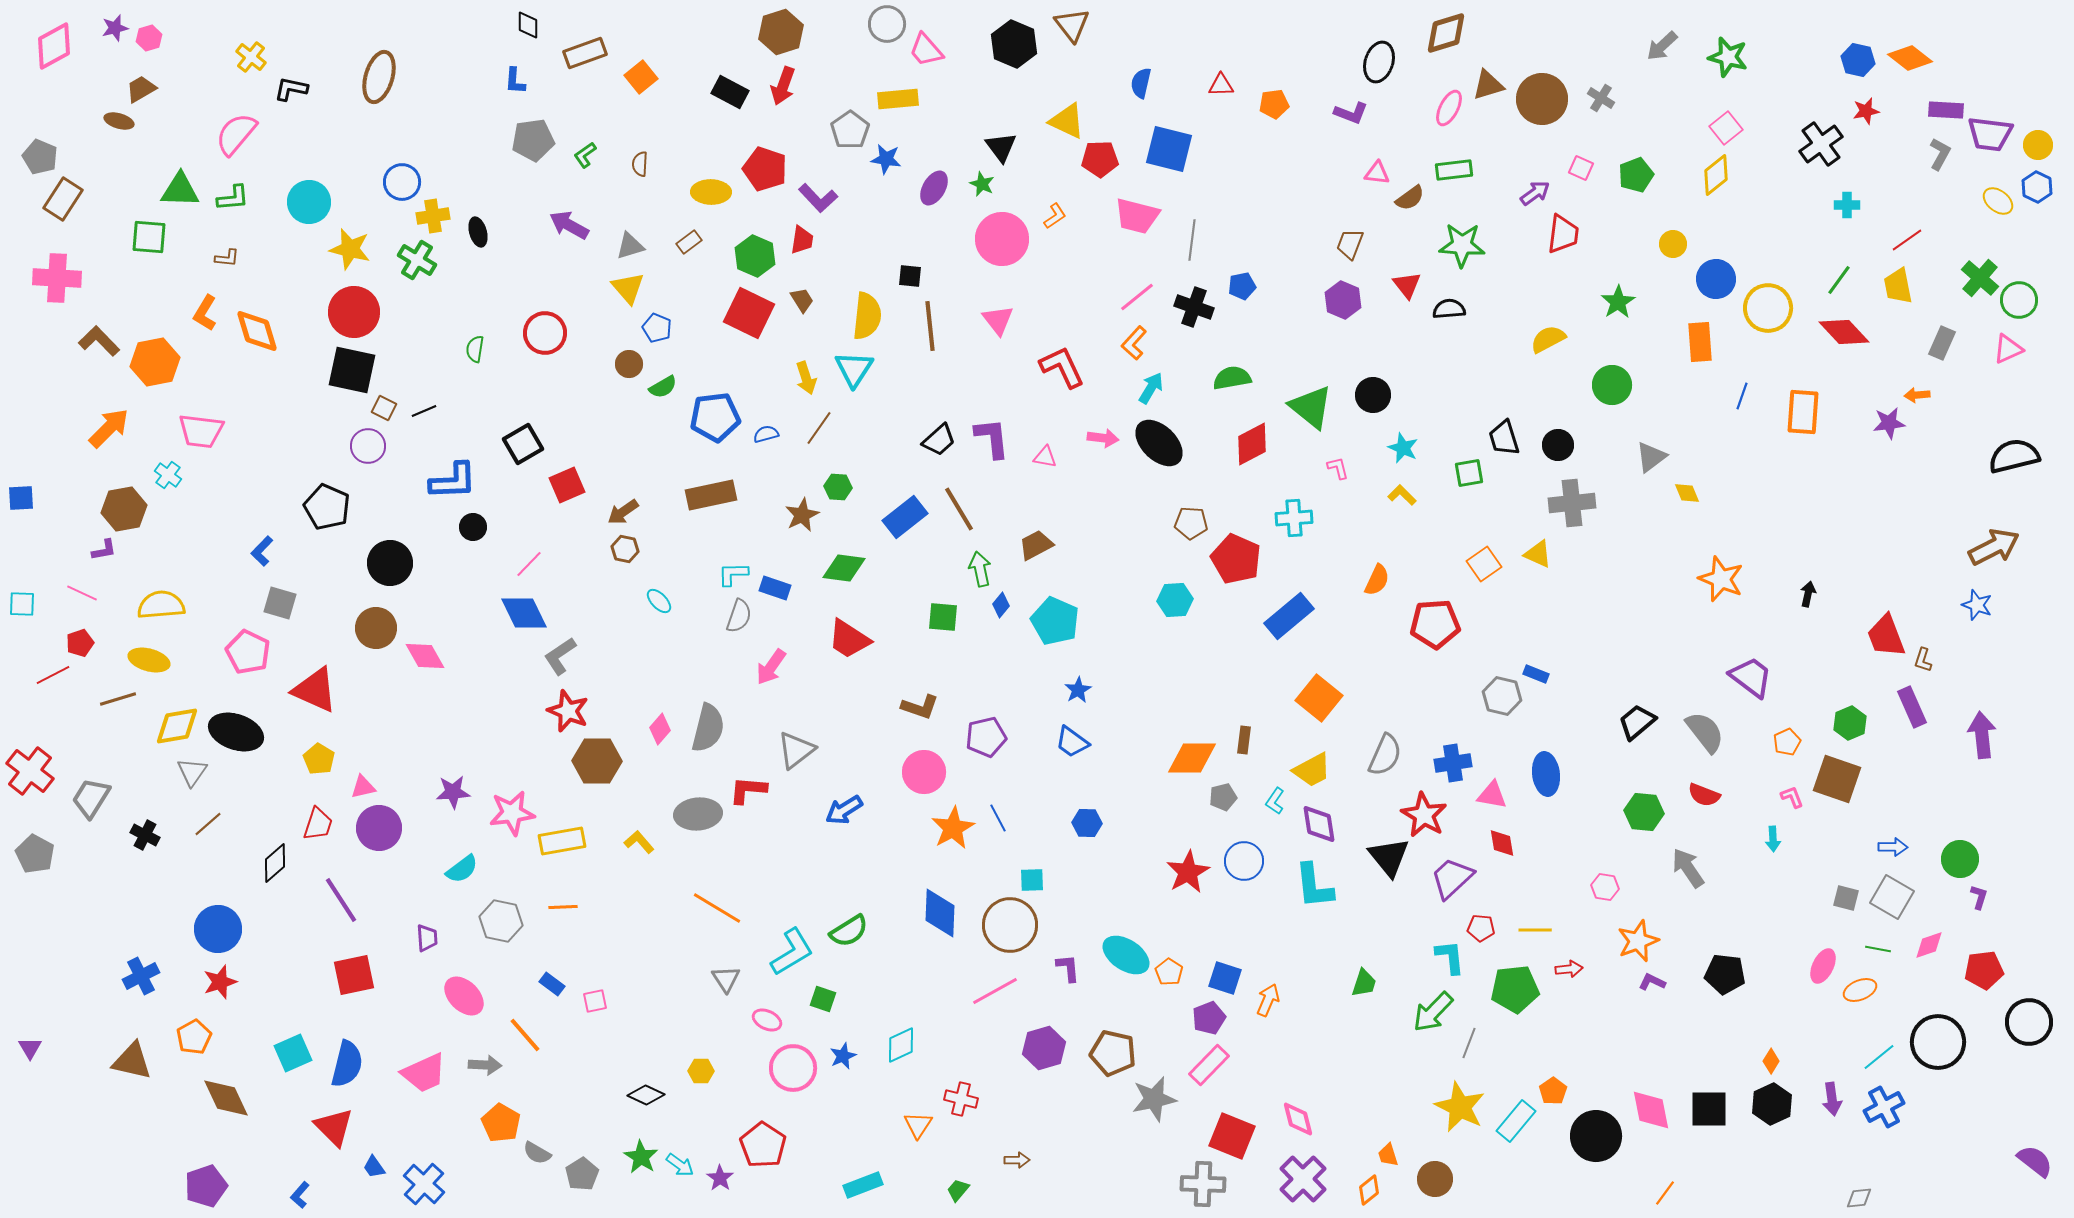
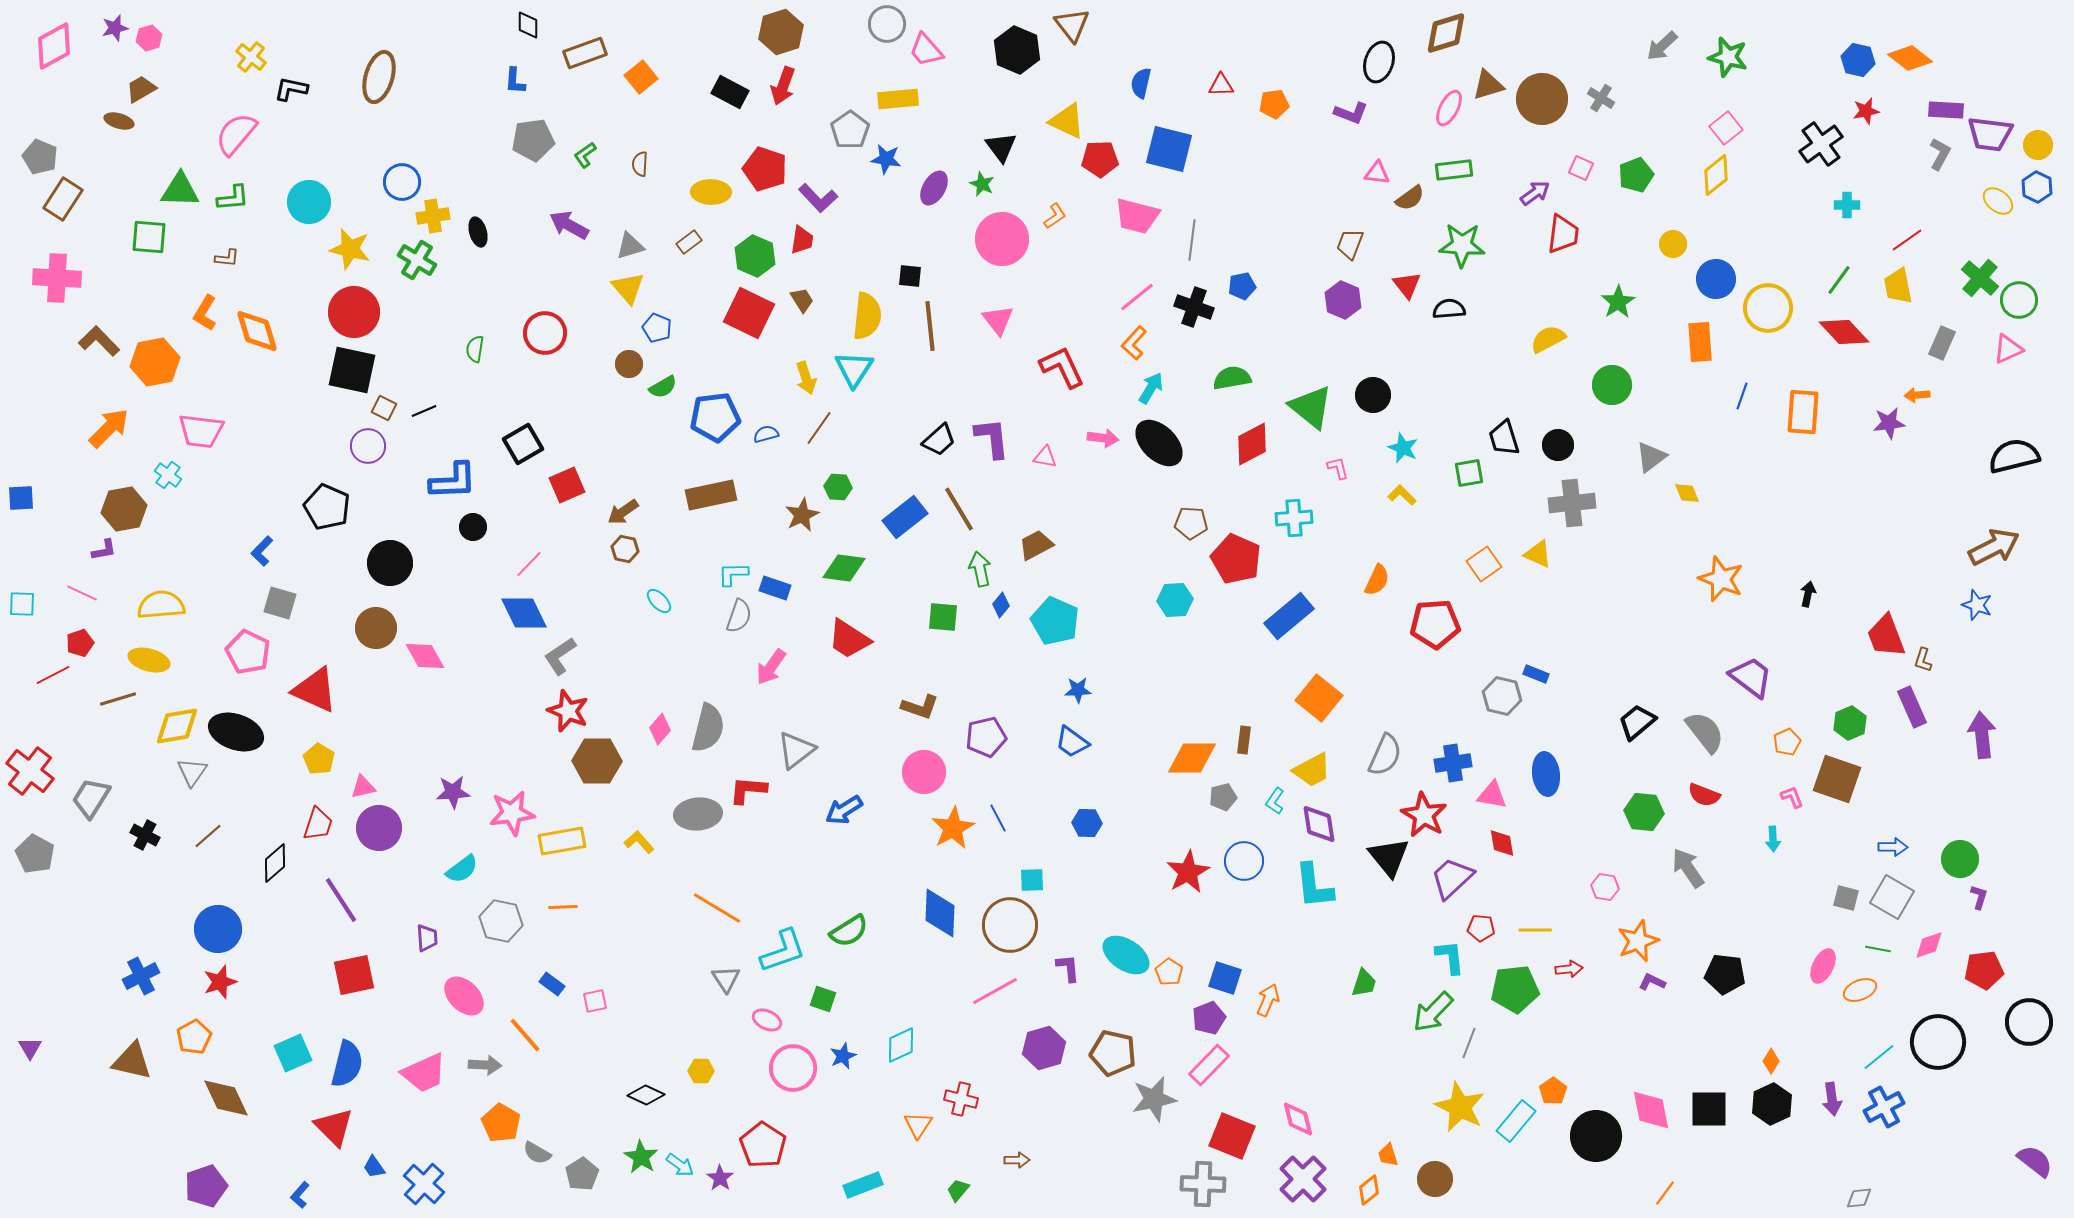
black hexagon at (1014, 44): moved 3 px right, 6 px down
blue star at (1078, 690): rotated 28 degrees clockwise
brown line at (208, 824): moved 12 px down
cyan L-shape at (792, 952): moved 9 px left, 1 px up; rotated 12 degrees clockwise
